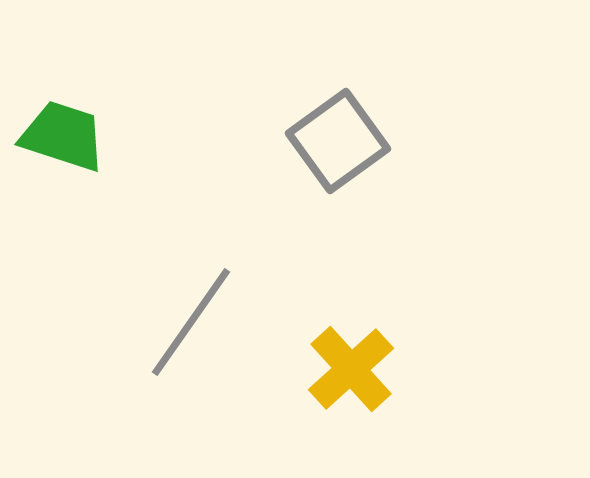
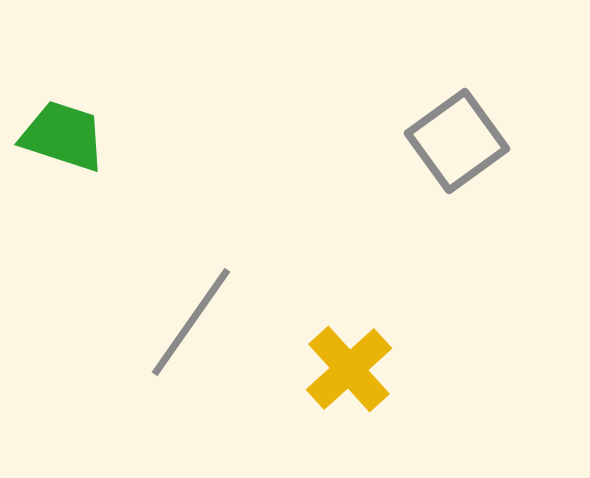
gray square: moved 119 px right
yellow cross: moved 2 px left
